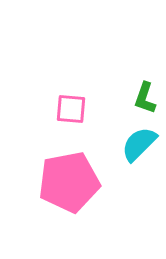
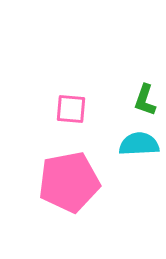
green L-shape: moved 2 px down
cyan semicircle: rotated 42 degrees clockwise
